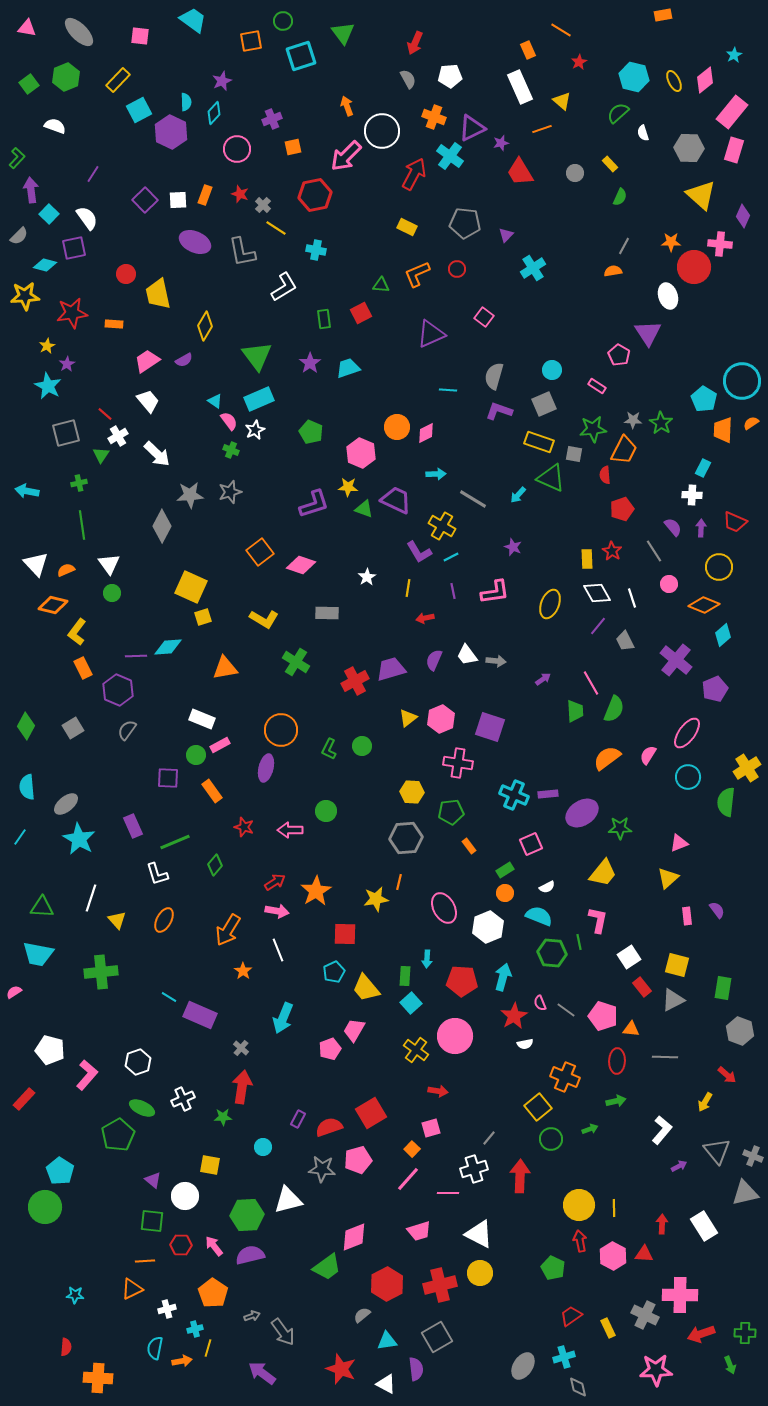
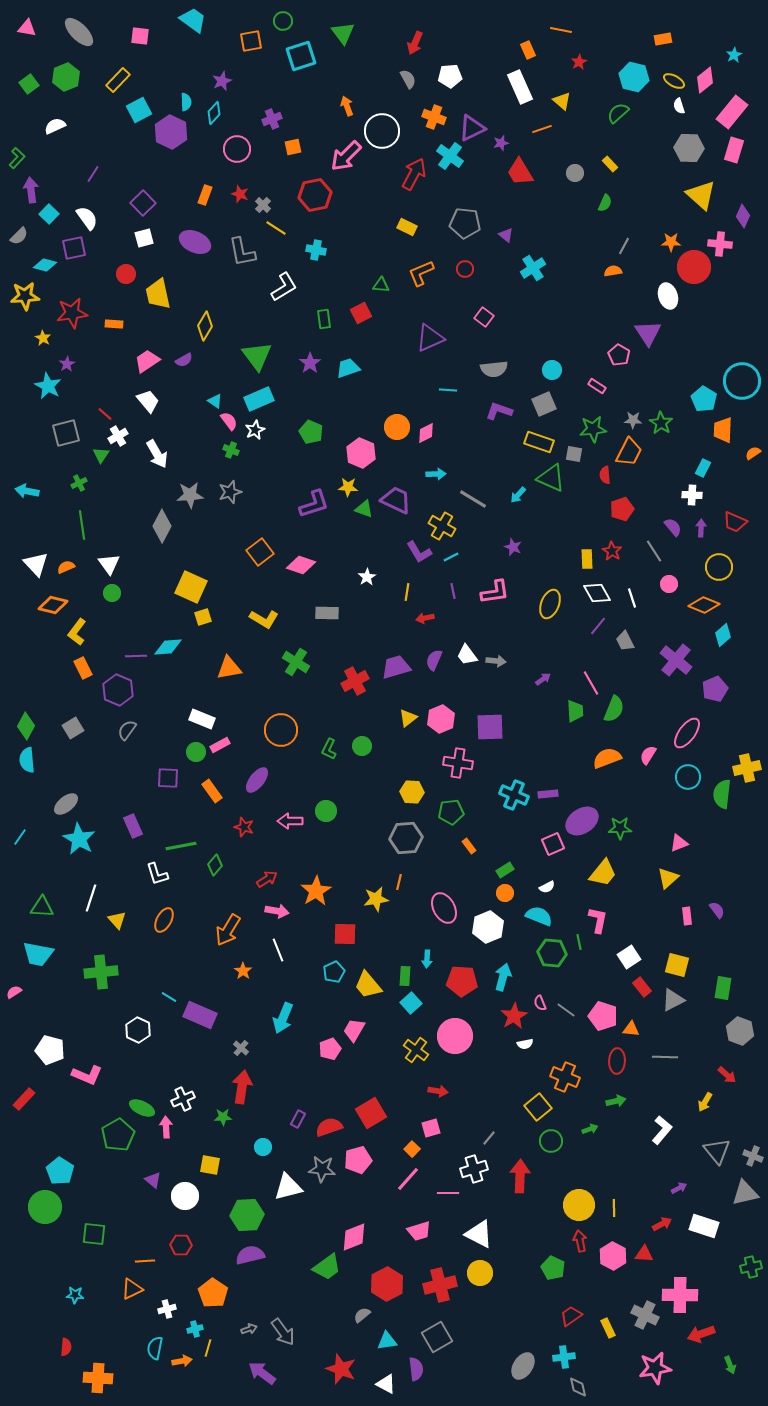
orange rectangle at (663, 15): moved 24 px down
orange line at (561, 30): rotated 20 degrees counterclockwise
yellow ellipse at (674, 81): rotated 35 degrees counterclockwise
white semicircle at (55, 126): rotated 45 degrees counterclockwise
white semicircle at (643, 133): moved 36 px right, 27 px up
green semicircle at (620, 197): moved 15 px left, 6 px down
purple square at (145, 200): moved 2 px left, 3 px down
white square at (178, 200): moved 34 px left, 38 px down; rotated 12 degrees counterclockwise
purple triangle at (506, 235): rotated 35 degrees counterclockwise
red circle at (457, 269): moved 8 px right
orange L-shape at (417, 274): moved 4 px right, 1 px up
purple triangle at (431, 334): moved 1 px left, 4 px down
yellow star at (47, 346): moved 4 px left, 8 px up; rotated 14 degrees counterclockwise
gray semicircle at (494, 376): moved 7 px up; rotated 112 degrees counterclockwise
orange semicircle at (751, 423): moved 2 px right, 30 px down
orange trapezoid at (624, 450): moved 5 px right, 2 px down
white arrow at (157, 454): rotated 16 degrees clockwise
green cross at (79, 483): rotated 14 degrees counterclockwise
orange semicircle at (66, 570): moved 3 px up
yellow line at (408, 588): moved 1 px left, 4 px down
orange triangle at (225, 668): moved 4 px right
purple trapezoid at (391, 669): moved 5 px right, 2 px up
purple square at (490, 727): rotated 20 degrees counterclockwise
green circle at (196, 755): moved 3 px up
orange semicircle at (607, 758): rotated 16 degrees clockwise
purple ellipse at (266, 768): moved 9 px left, 12 px down; rotated 24 degrees clockwise
yellow cross at (747, 768): rotated 20 degrees clockwise
cyan semicircle at (27, 787): moved 27 px up
green semicircle at (726, 802): moved 4 px left, 8 px up
purple ellipse at (582, 813): moved 8 px down
pink arrow at (290, 830): moved 9 px up
green line at (175, 842): moved 6 px right, 4 px down; rotated 12 degrees clockwise
pink square at (531, 844): moved 22 px right
red arrow at (275, 882): moved 8 px left, 3 px up
yellow trapezoid at (366, 988): moved 2 px right, 3 px up
white hexagon at (138, 1062): moved 32 px up; rotated 15 degrees counterclockwise
pink L-shape at (87, 1075): rotated 72 degrees clockwise
green circle at (551, 1139): moved 2 px down
purple arrow at (679, 1166): moved 22 px down
white triangle at (288, 1200): moved 13 px up
green square at (152, 1221): moved 58 px left, 13 px down
red arrow at (662, 1224): rotated 60 degrees clockwise
white rectangle at (704, 1226): rotated 40 degrees counterclockwise
pink arrow at (214, 1246): moved 48 px left, 119 px up; rotated 35 degrees clockwise
gray arrow at (252, 1316): moved 3 px left, 13 px down
green cross at (745, 1333): moved 6 px right, 66 px up; rotated 15 degrees counterclockwise
cyan cross at (564, 1357): rotated 10 degrees clockwise
pink star at (656, 1370): moved 1 px left, 2 px up; rotated 8 degrees counterclockwise
